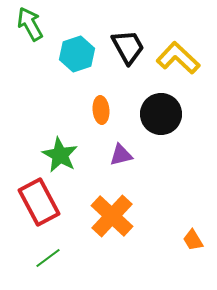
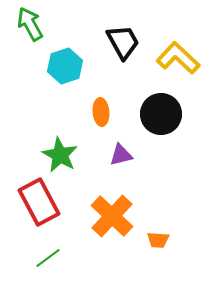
black trapezoid: moved 5 px left, 5 px up
cyan hexagon: moved 12 px left, 12 px down
orange ellipse: moved 2 px down
orange trapezoid: moved 35 px left; rotated 55 degrees counterclockwise
